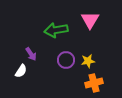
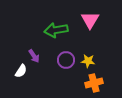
purple arrow: moved 3 px right, 2 px down
yellow star: rotated 16 degrees clockwise
